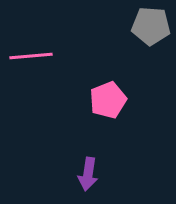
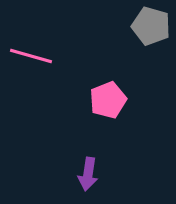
gray pentagon: rotated 12 degrees clockwise
pink line: rotated 21 degrees clockwise
